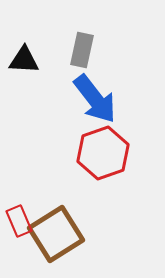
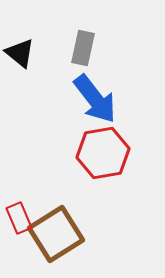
gray rectangle: moved 1 px right, 2 px up
black triangle: moved 4 px left, 7 px up; rotated 36 degrees clockwise
red hexagon: rotated 9 degrees clockwise
red rectangle: moved 3 px up
